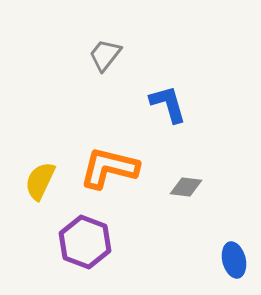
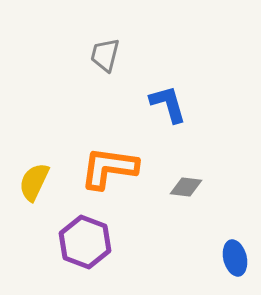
gray trapezoid: rotated 24 degrees counterclockwise
orange L-shape: rotated 6 degrees counterclockwise
yellow semicircle: moved 6 px left, 1 px down
blue ellipse: moved 1 px right, 2 px up
